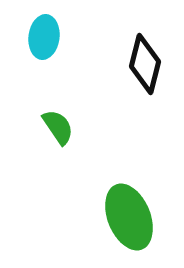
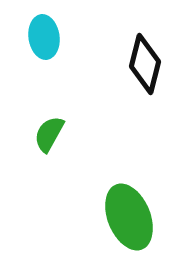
cyan ellipse: rotated 15 degrees counterclockwise
green semicircle: moved 9 px left, 7 px down; rotated 117 degrees counterclockwise
